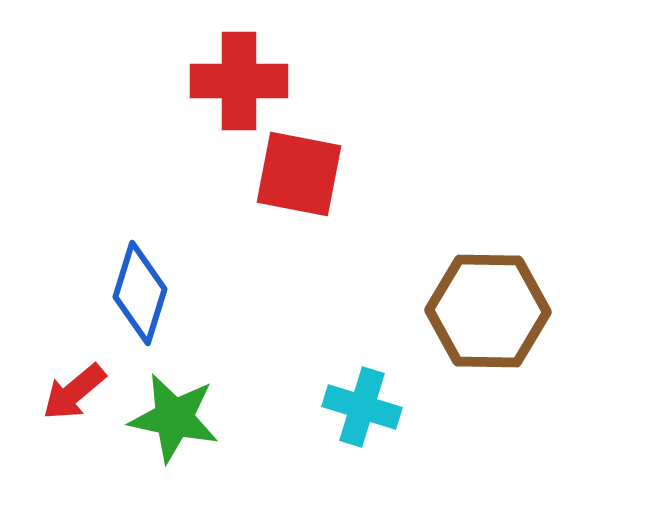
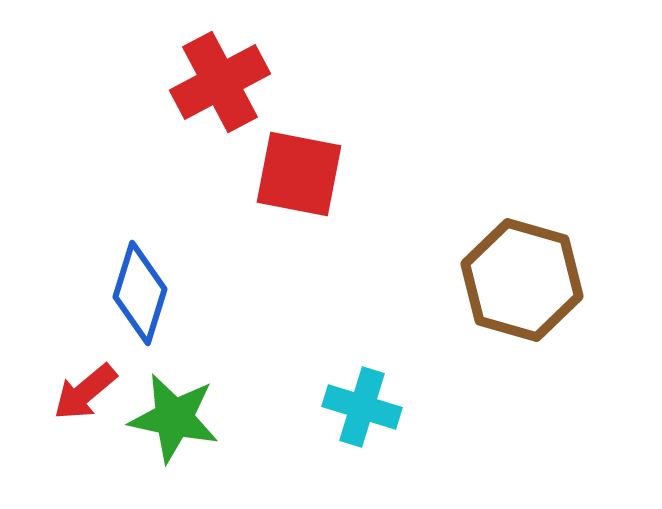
red cross: moved 19 px left, 1 px down; rotated 28 degrees counterclockwise
brown hexagon: moved 34 px right, 31 px up; rotated 15 degrees clockwise
red arrow: moved 11 px right
